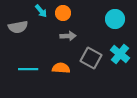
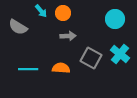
gray semicircle: rotated 42 degrees clockwise
